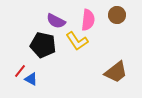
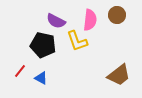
pink semicircle: moved 2 px right
yellow L-shape: rotated 15 degrees clockwise
brown trapezoid: moved 3 px right, 3 px down
blue triangle: moved 10 px right, 1 px up
